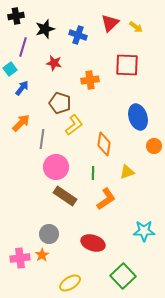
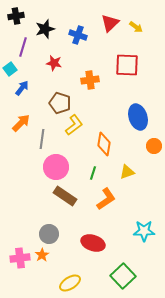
green line: rotated 16 degrees clockwise
